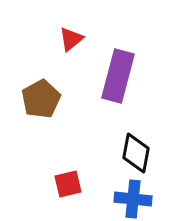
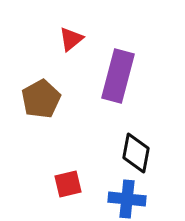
blue cross: moved 6 px left
